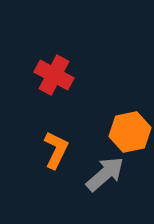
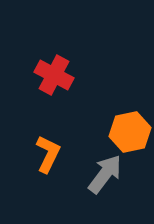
orange L-shape: moved 8 px left, 4 px down
gray arrow: rotated 12 degrees counterclockwise
